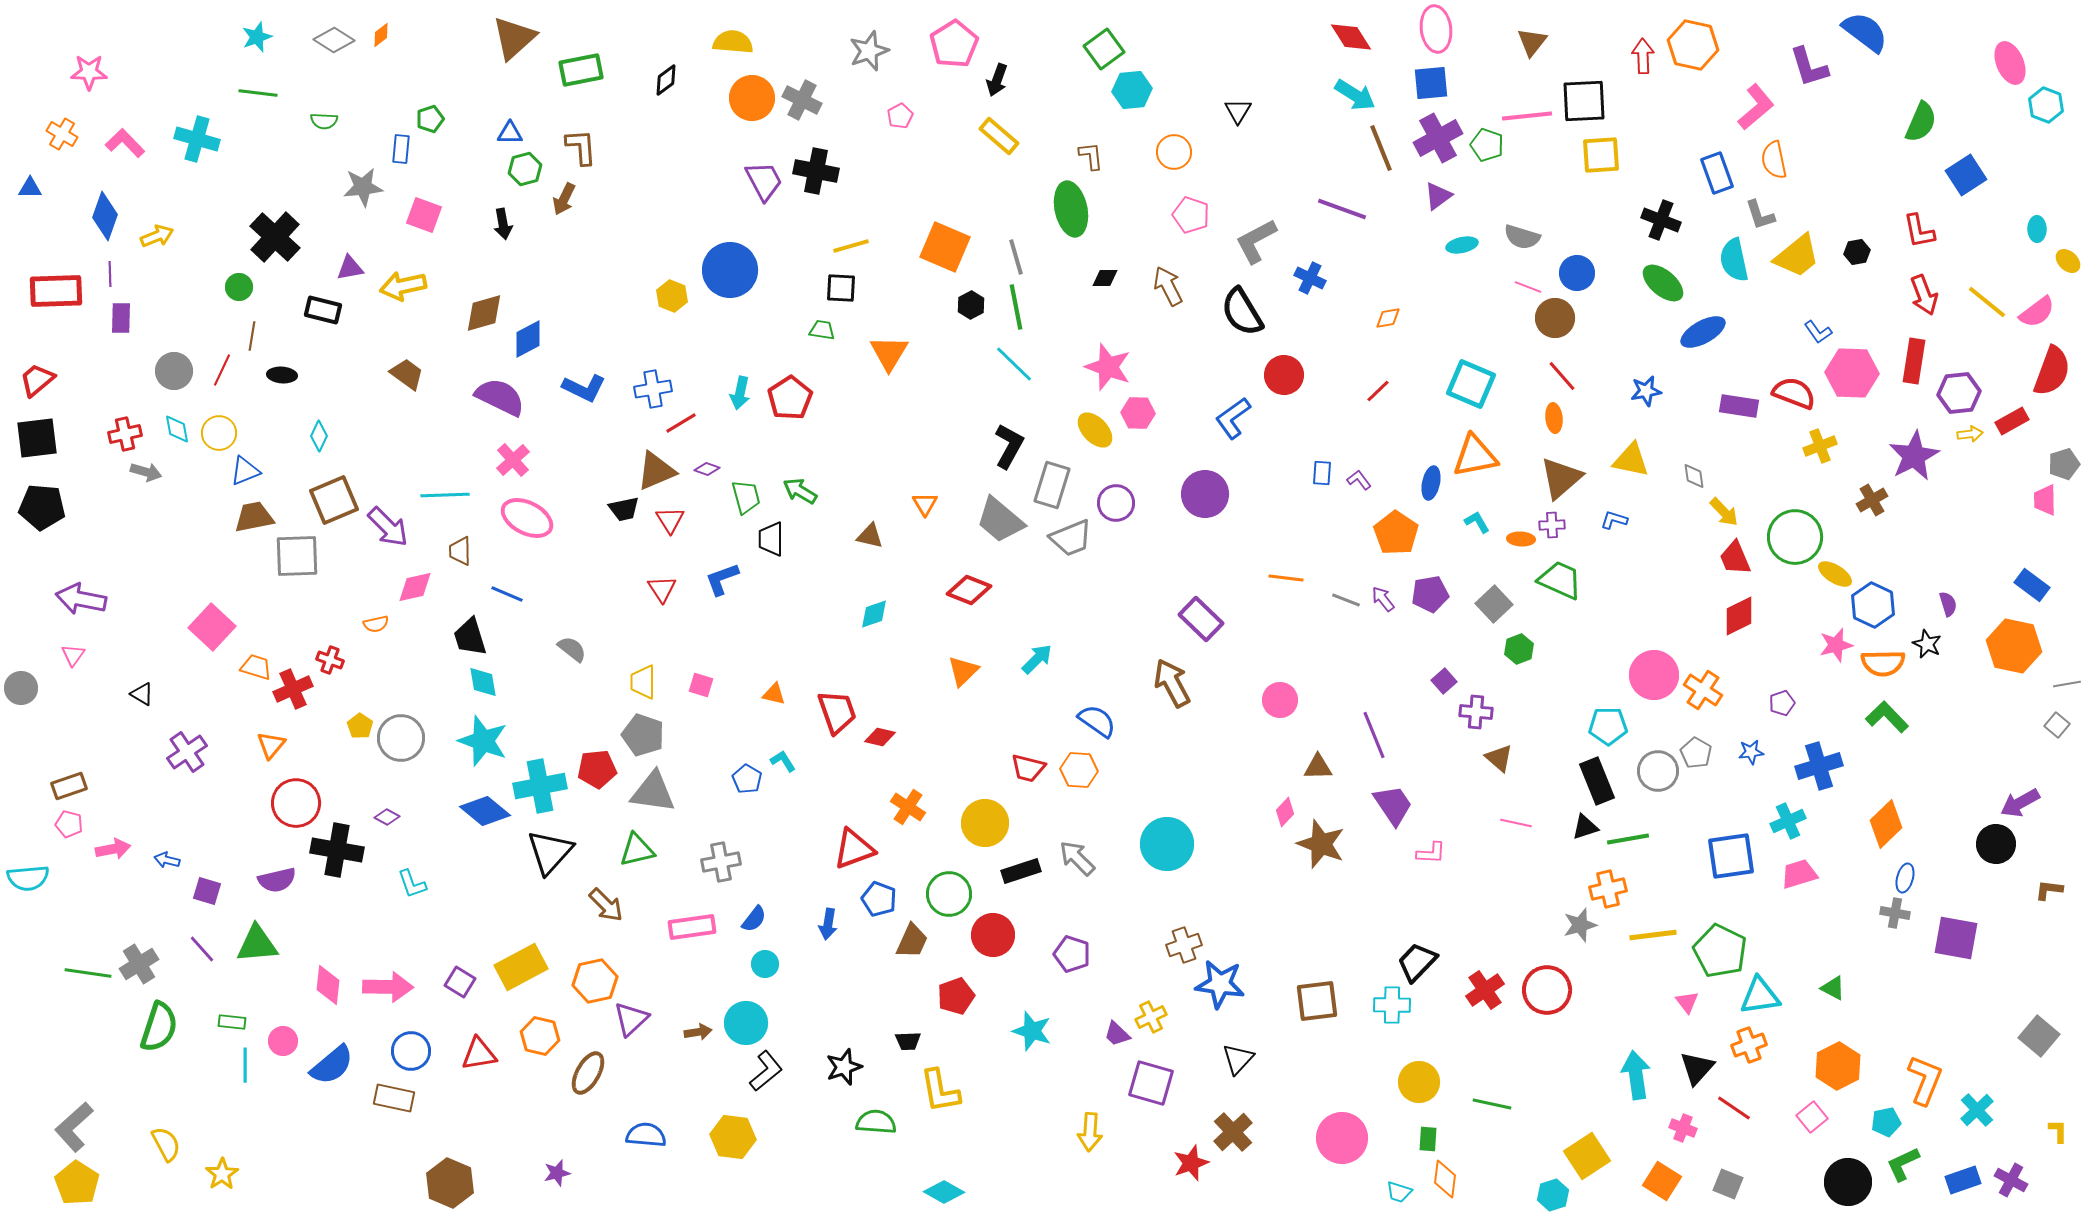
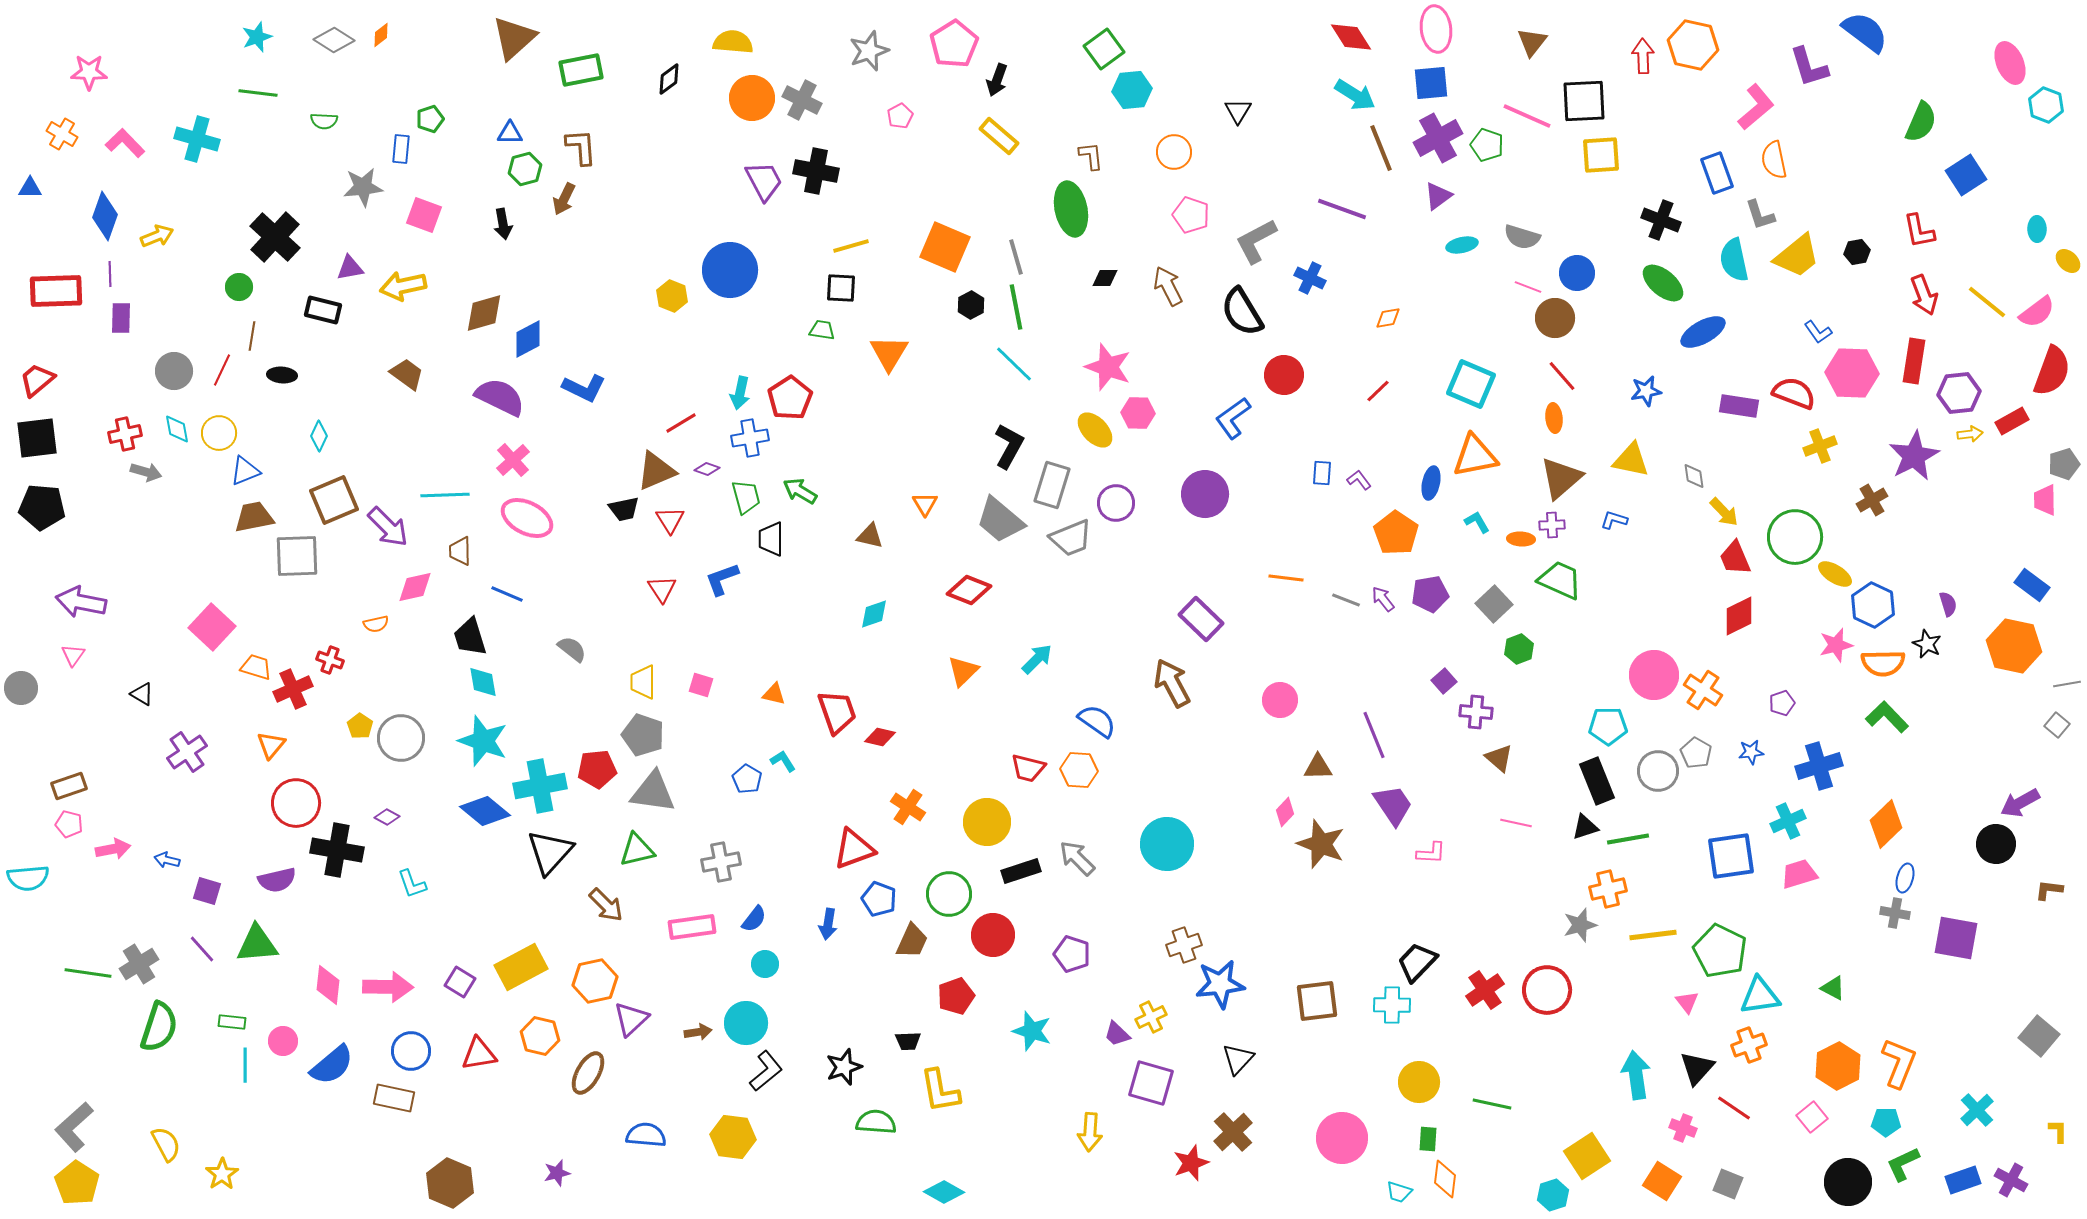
black diamond at (666, 80): moved 3 px right, 1 px up
pink line at (1527, 116): rotated 30 degrees clockwise
blue cross at (653, 389): moved 97 px right, 49 px down
purple arrow at (81, 599): moved 3 px down
yellow circle at (985, 823): moved 2 px right, 1 px up
blue star at (1220, 984): rotated 15 degrees counterclockwise
orange L-shape at (1925, 1080): moved 26 px left, 17 px up
cyan pentagon at (1886, 1122): rotated 12 degrees clockwise
